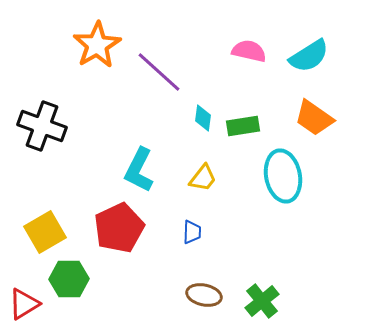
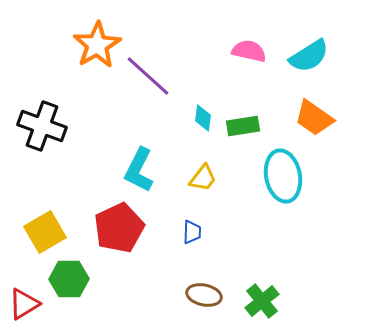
purple line: moved 11 px left, 4 px down
